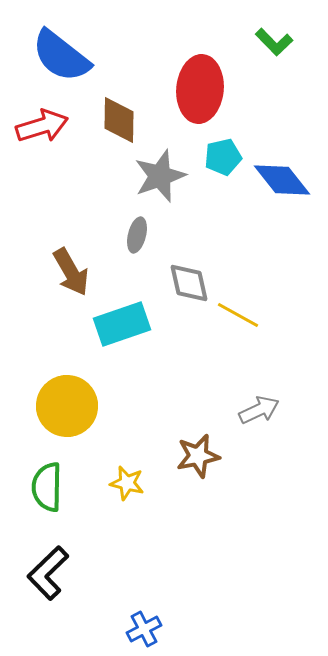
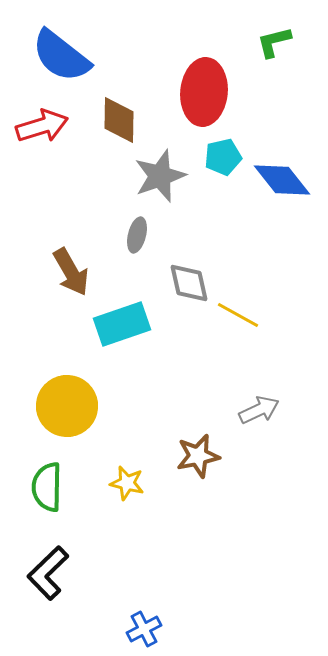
green L-shape: rotated 120 degrees clockwise
red ellipse: moved 4 px right, 3 px down
